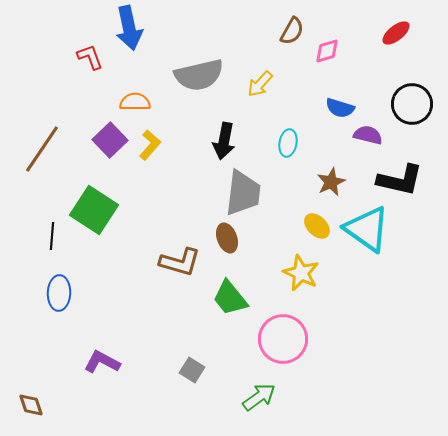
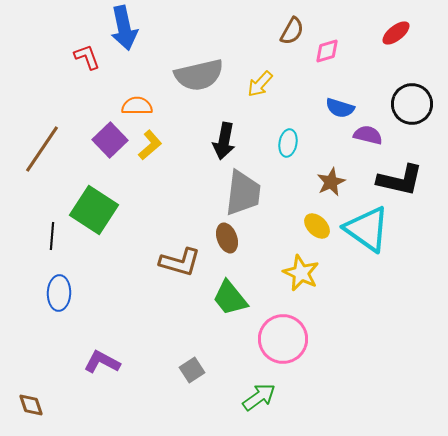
blue arrow: moved 5 px left
red L-shape: moved 3 px left
orange semicircle: moved 2 px right, 4 px down
yellow L-shape: rotated 8 degrees clockwise
gray square: rotated 25 degrees clockwise
